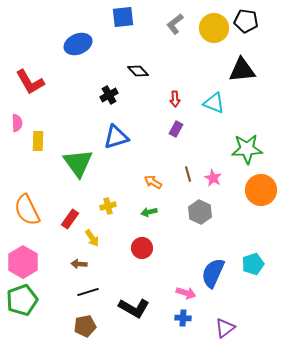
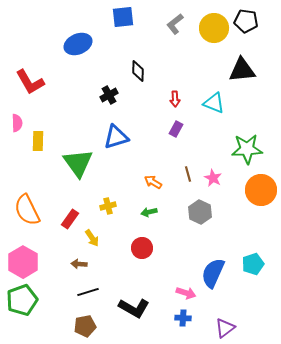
black diamond: rotated 45 degrees clockwise
